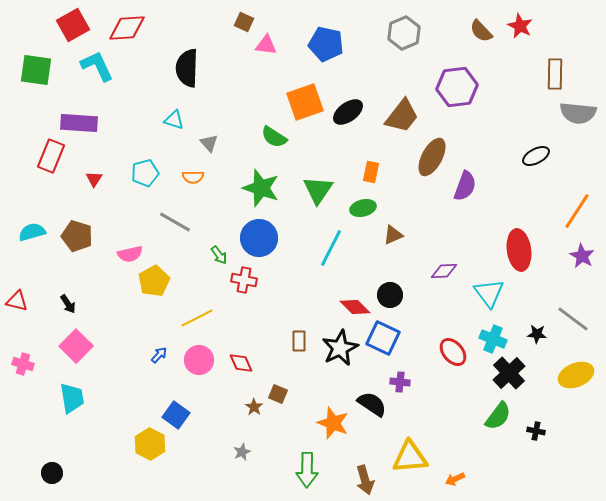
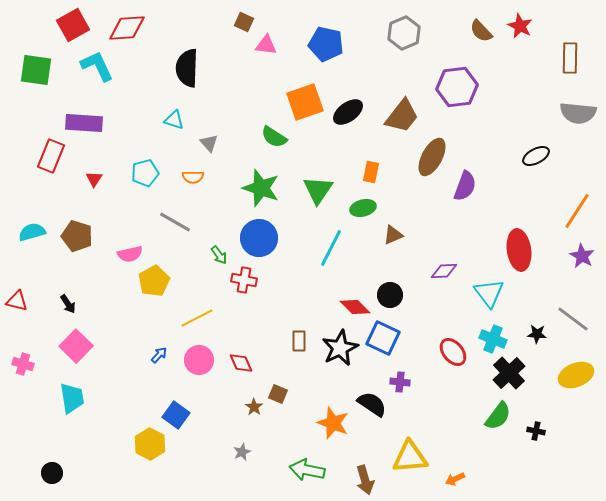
brown rectangle at (555, 74): moved 15 px right, 16 px up
purple rectangle at (79, 123): moved 5 px right
green arrow at (307, 470): rotated 100 degrees clockwise
